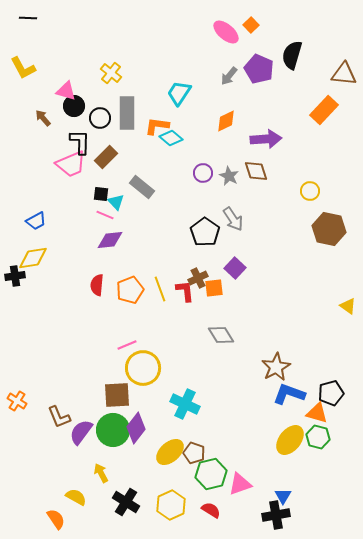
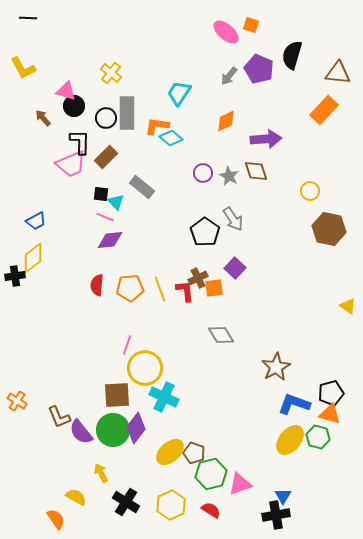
orange square at (251, 25): rotated 28 degrees counterclockwise
brown triangle at (344, 74): moved 6 px left, 1 px up
black circle at (100, 118): moved 6 px right
pink line at (105, 215): moved 2 px down
yellow diamond at (33, 258): rotated 28 degrees counterclockwise
orange pentagon at (130, 290): moved 2 px up; rotated 16 degrees clockwise
pink line at (127, 345): rotated 48 degrees counterclockwise
yellow circle at (143, 368): moved 2 px right
blue L-shape at (289, 394): moved 5 px right, 10 px down
cyan cross at (185, 404): moved 21 px left, 7 px up
orange triangle at (317, 413): moved 13 px right, 1 px down
purple semicircle at (81, 432): rotated 76 degrees counterclockwise
